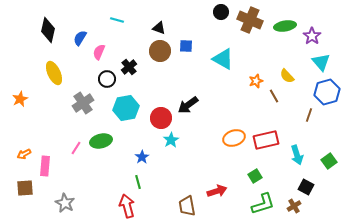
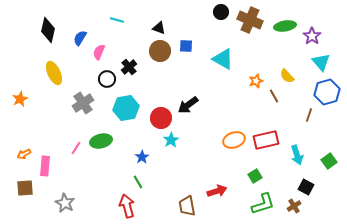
orange ellipse at (234, 138): moved 2 px down
green line at (138, 182): rotated 16 degrees counterclockwise
